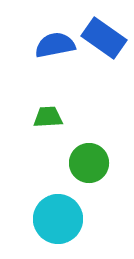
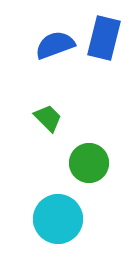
blue rectangle: rotated 69 degrees clockwise
blue semicircle: rotated 9 degrees counterclockwise
green trapezoid: moved 1 px down; rotated 48 degrees clockwise
